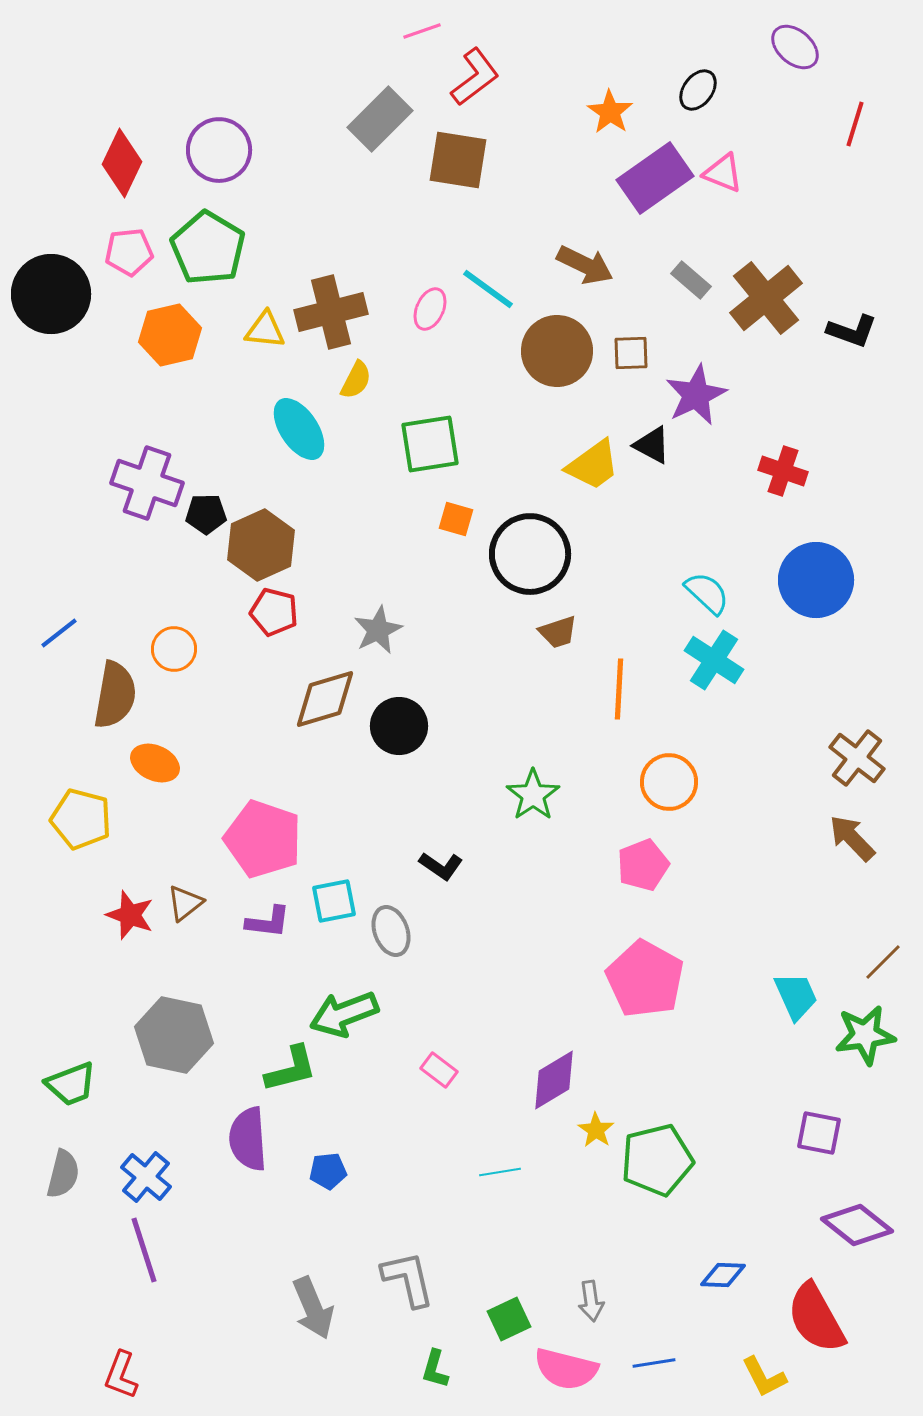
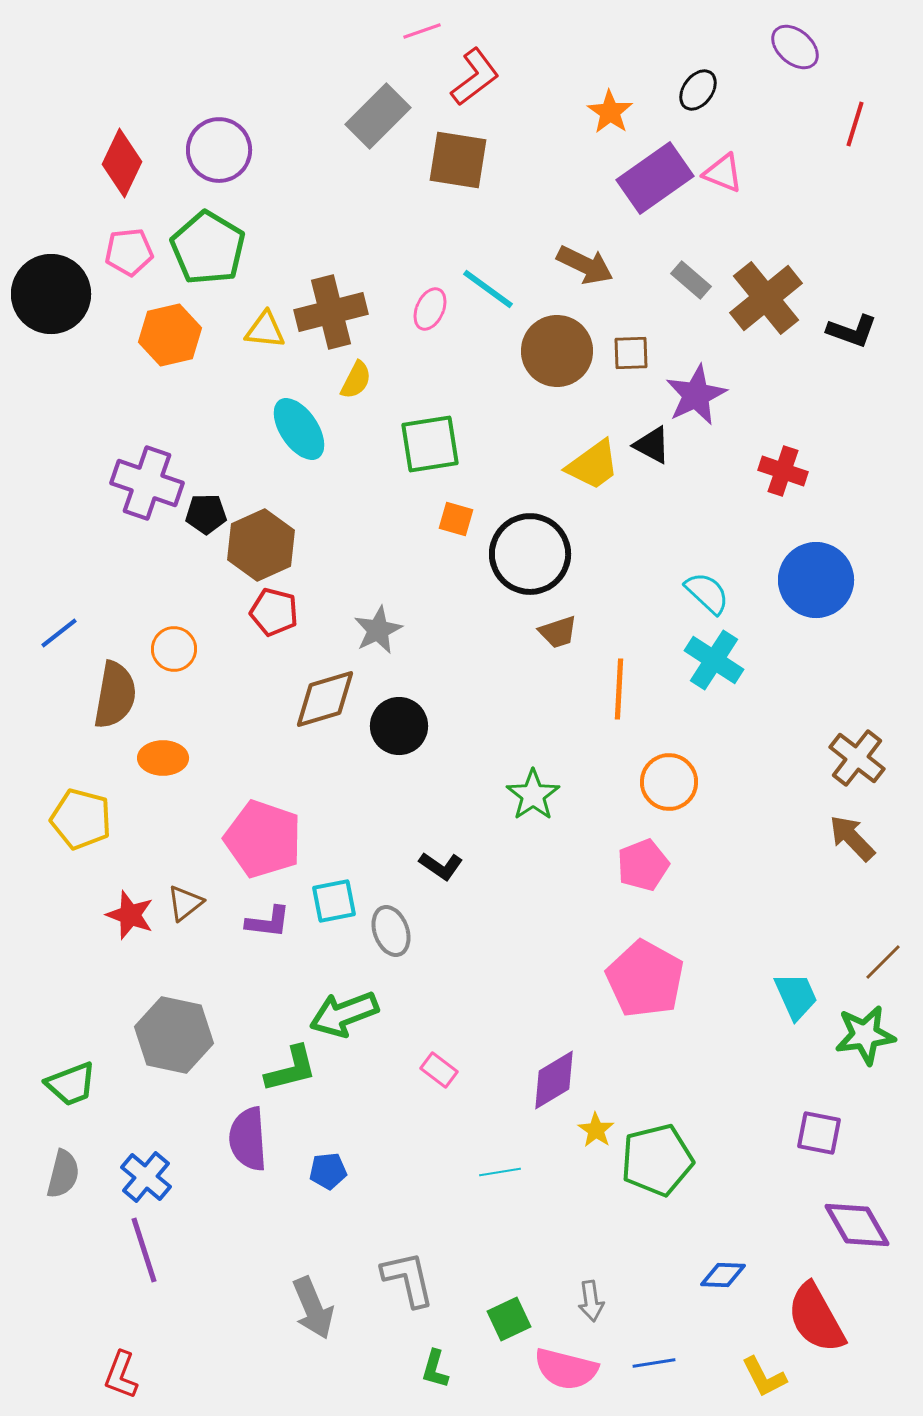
gray rectangle at (380, 119): moved 2 px left, 3 px up
orange ellipse at (155, 763): moved 8 px right, 5 px up; rotated 24 degrees counterclockwise
purple diamond at (857, 1225): rotated 22 degrees clockwise
